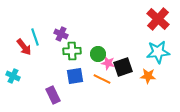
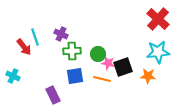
orange line: rotated 12 degrees counterclockwise
